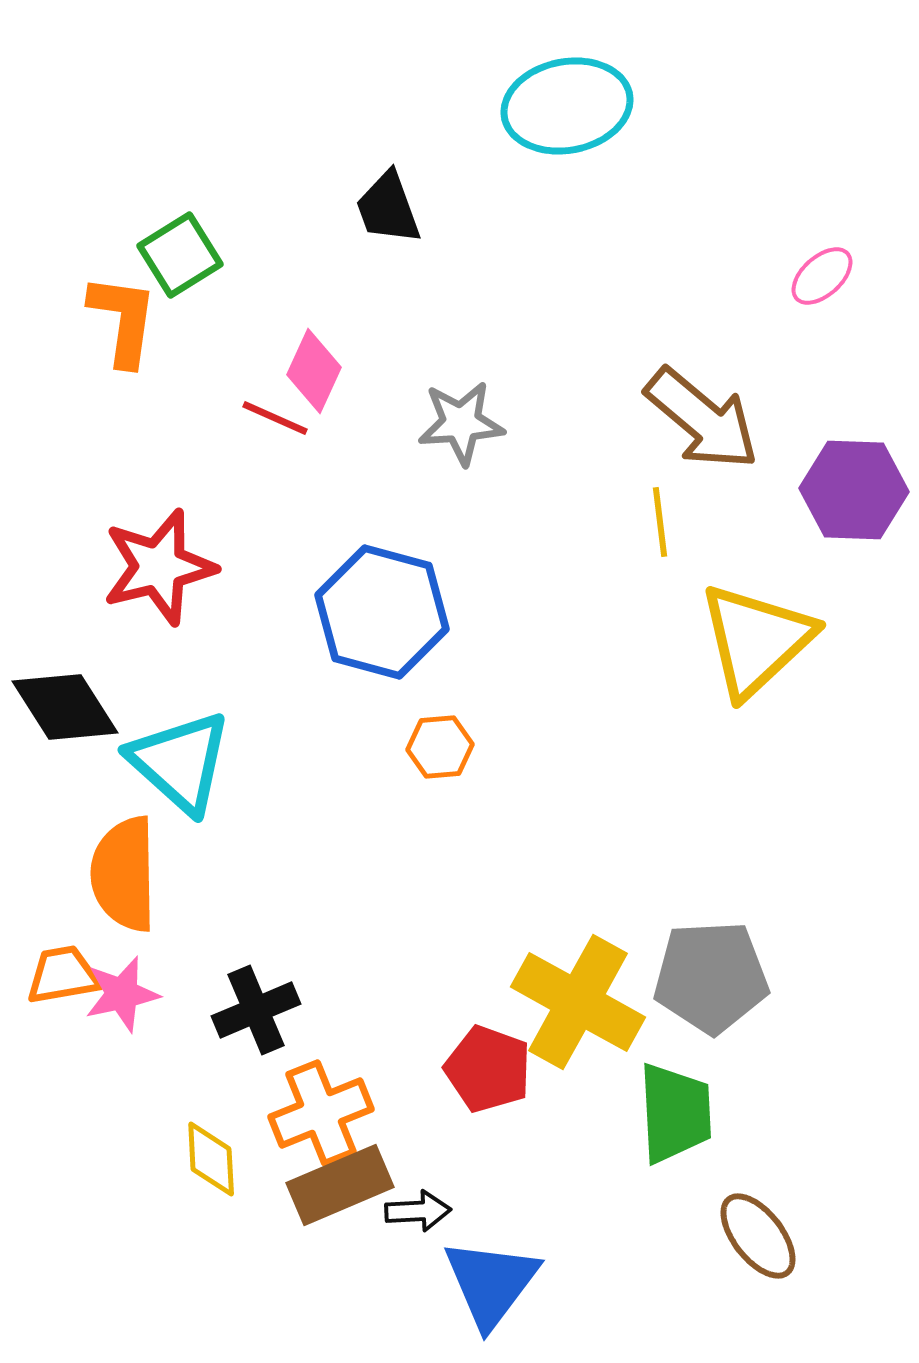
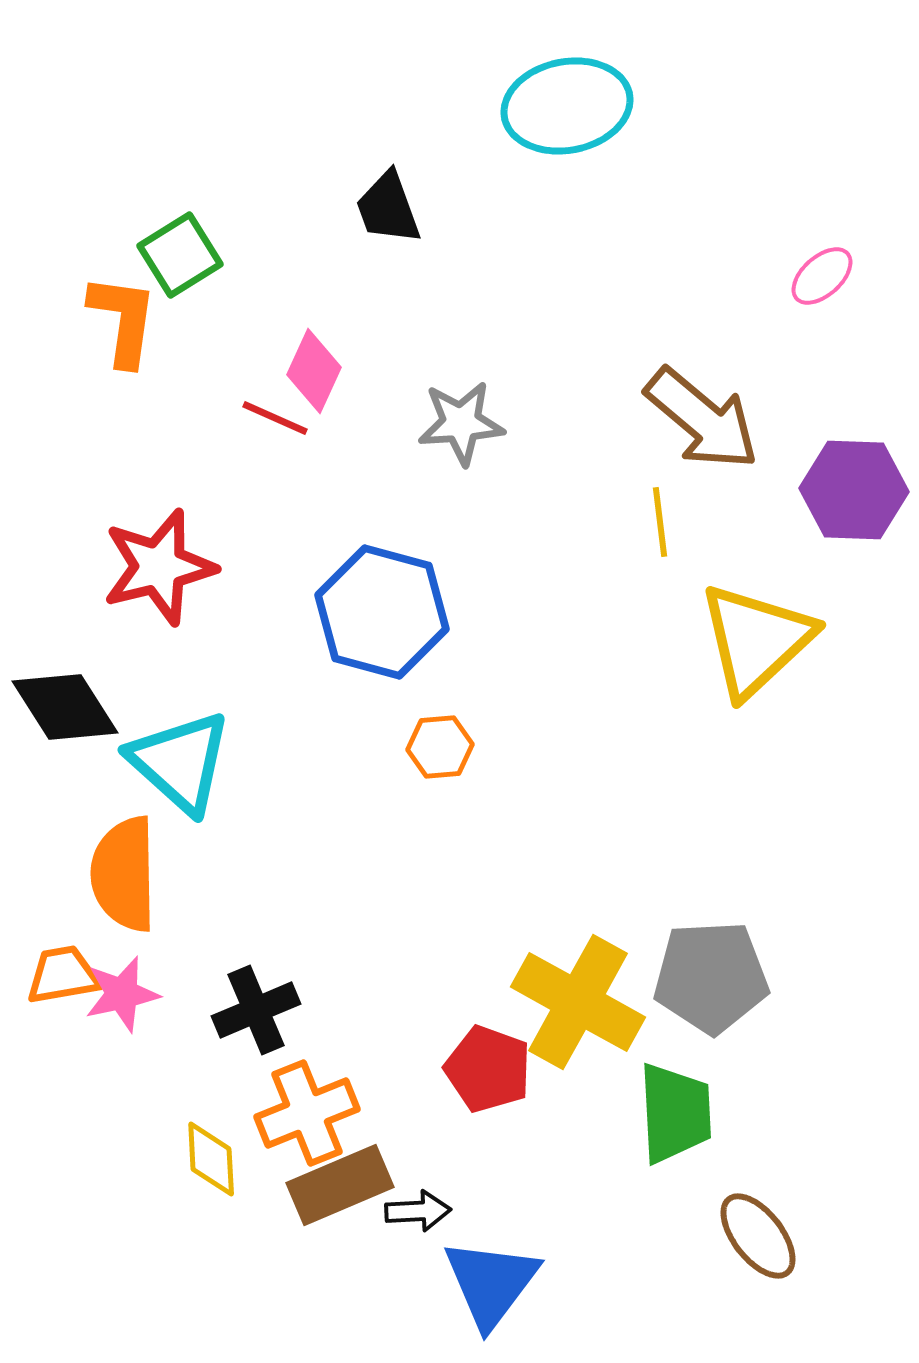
orange cross: moved 14 px left
